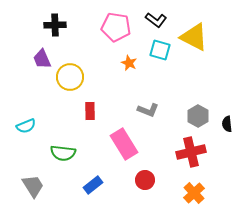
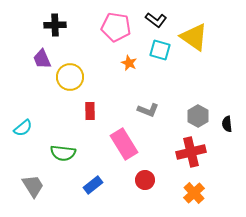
yellow triangle: rotated 8 degrees clockwise
cyan semicircle: moved 3 px left, 2 px down; rotated 18 degrees counterclockwise
